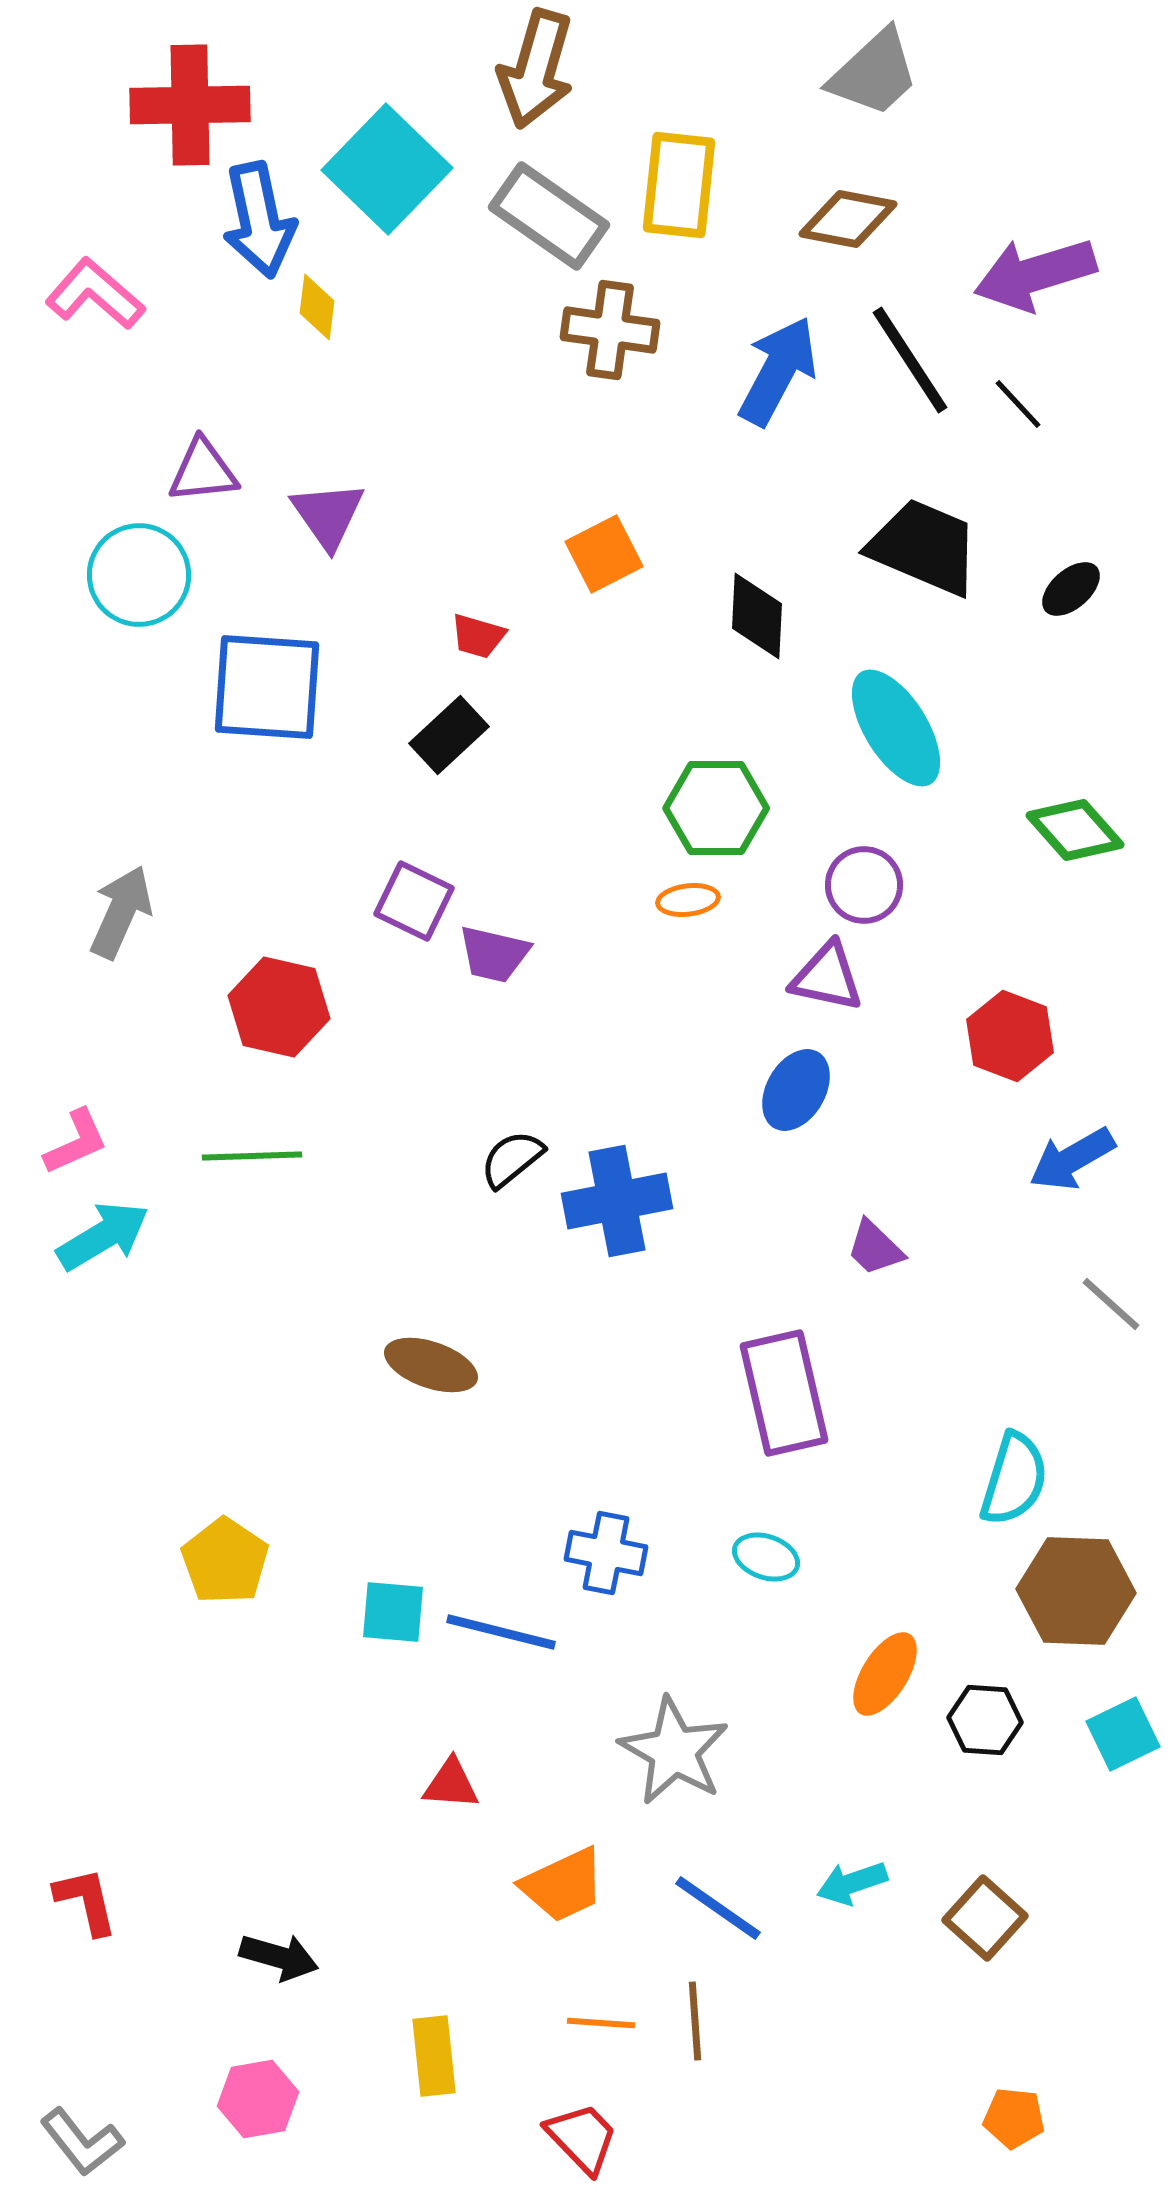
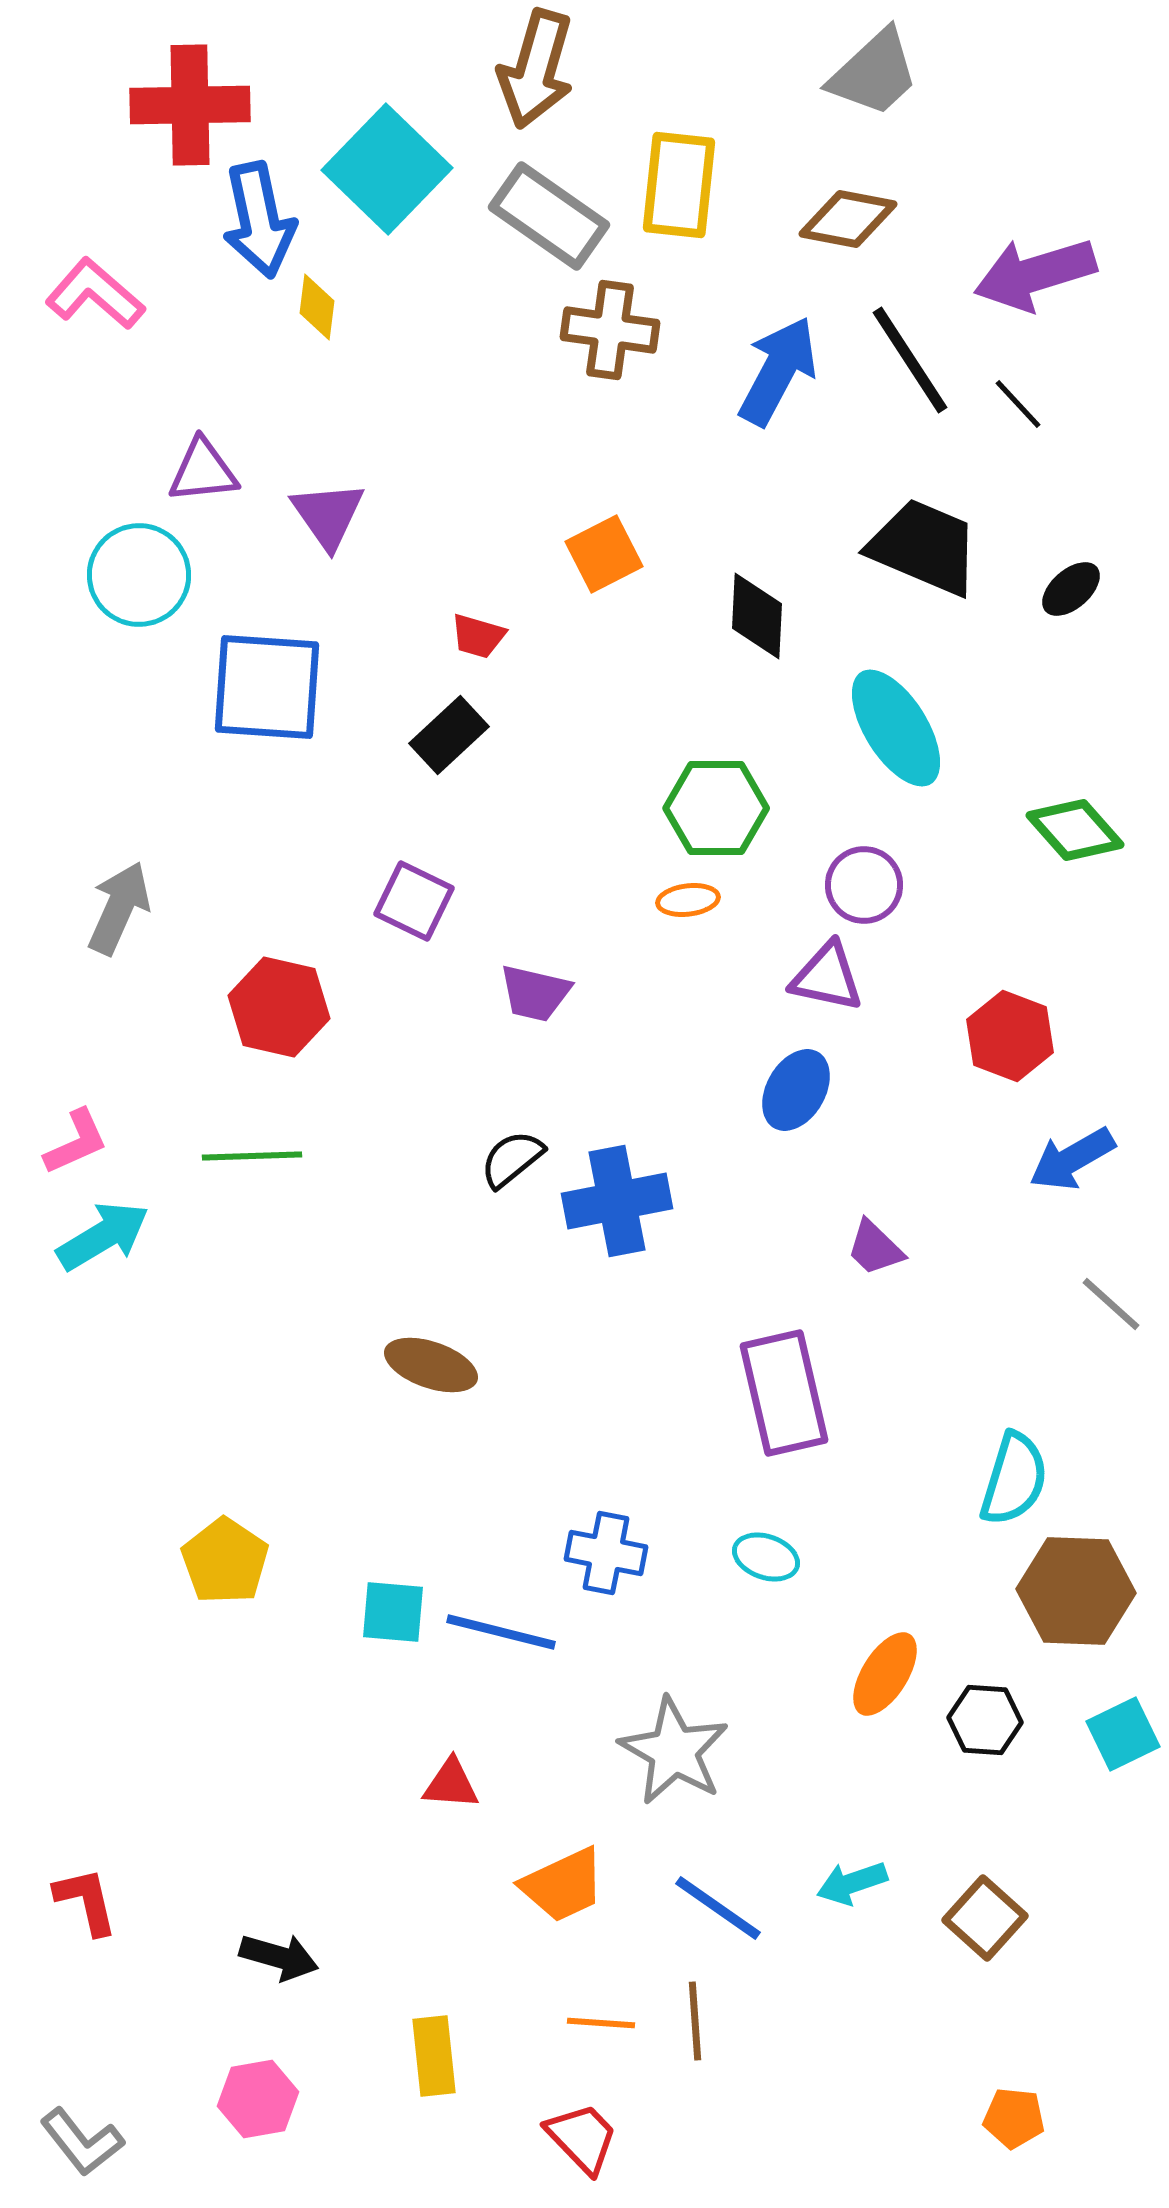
gray arrow at (121, 912): moved 2 px left, 4 px up
purple trapezoid at (494, 954): moved 41 px right, 39 px down
